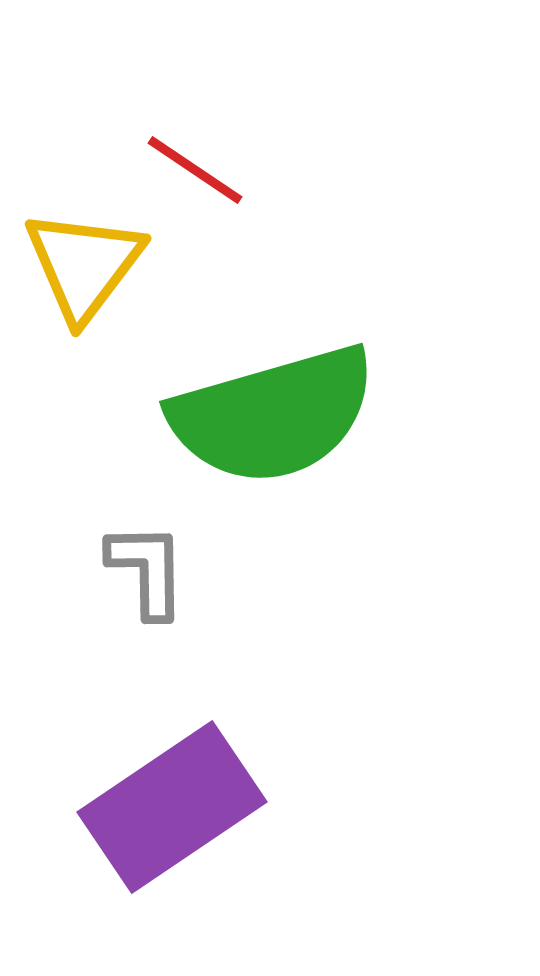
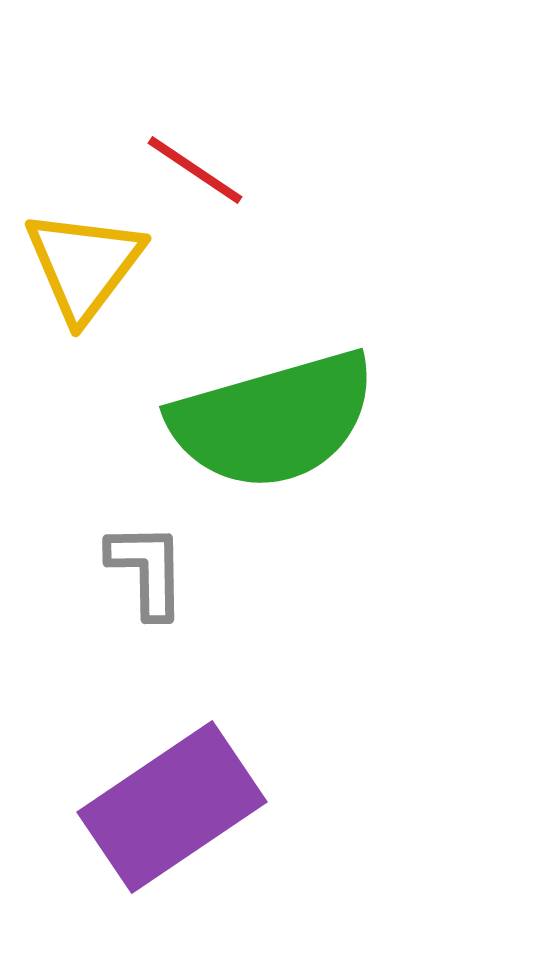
green semicircle: moved 5 px down
